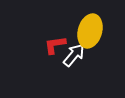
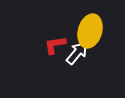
white arrow: moved 3 px right, 2 px up
